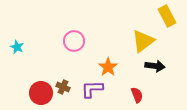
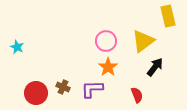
yellow rectangle: moved 1 px right; rotated 15 degrees clockwise
pink circle: moved 32 px right
black arrow: moved 1 px down; rotated 60 degrees counterclockwise
red circle: moved 5 px left
